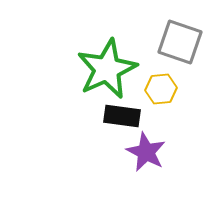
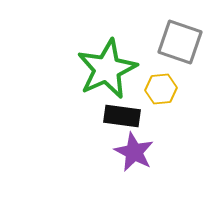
purple star: moved 12 px left
